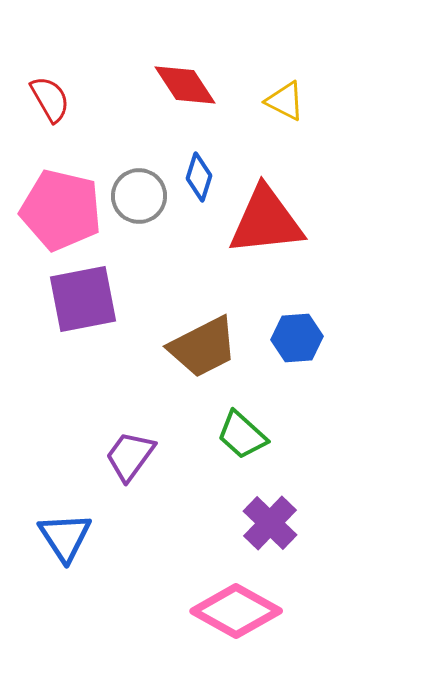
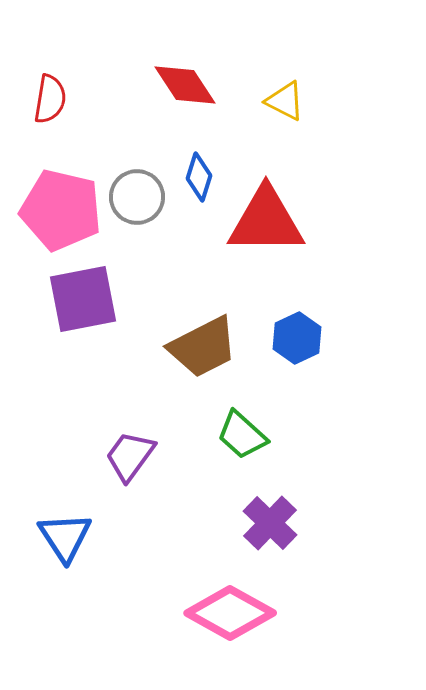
red semicircle: rotated 39 degrees clockwise
gray circle: moved 2 px left, 1 px down
red triangle: rotated 6 degrees clockwise
blue hexagon: rotated 21 degrees counterclockwise
pink diamond: moved 6 px left, 2 px down
